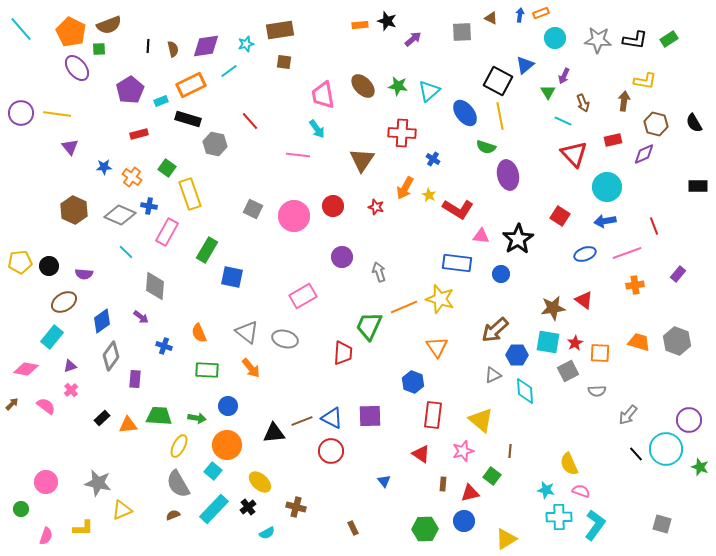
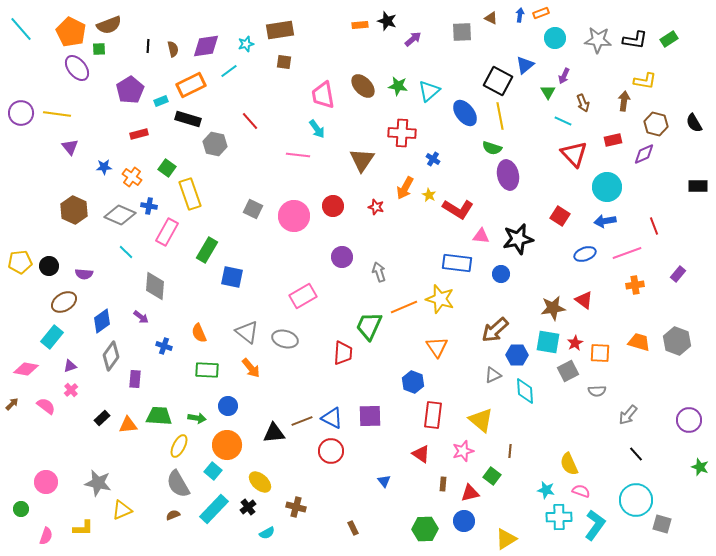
green semicircle at (486, 147): moved 6 px right, 1 px down
black star at (518, 239): rotated 20 degrees clockwise
cyan circle at (666, 449): moved 30 px left, 51 px down
